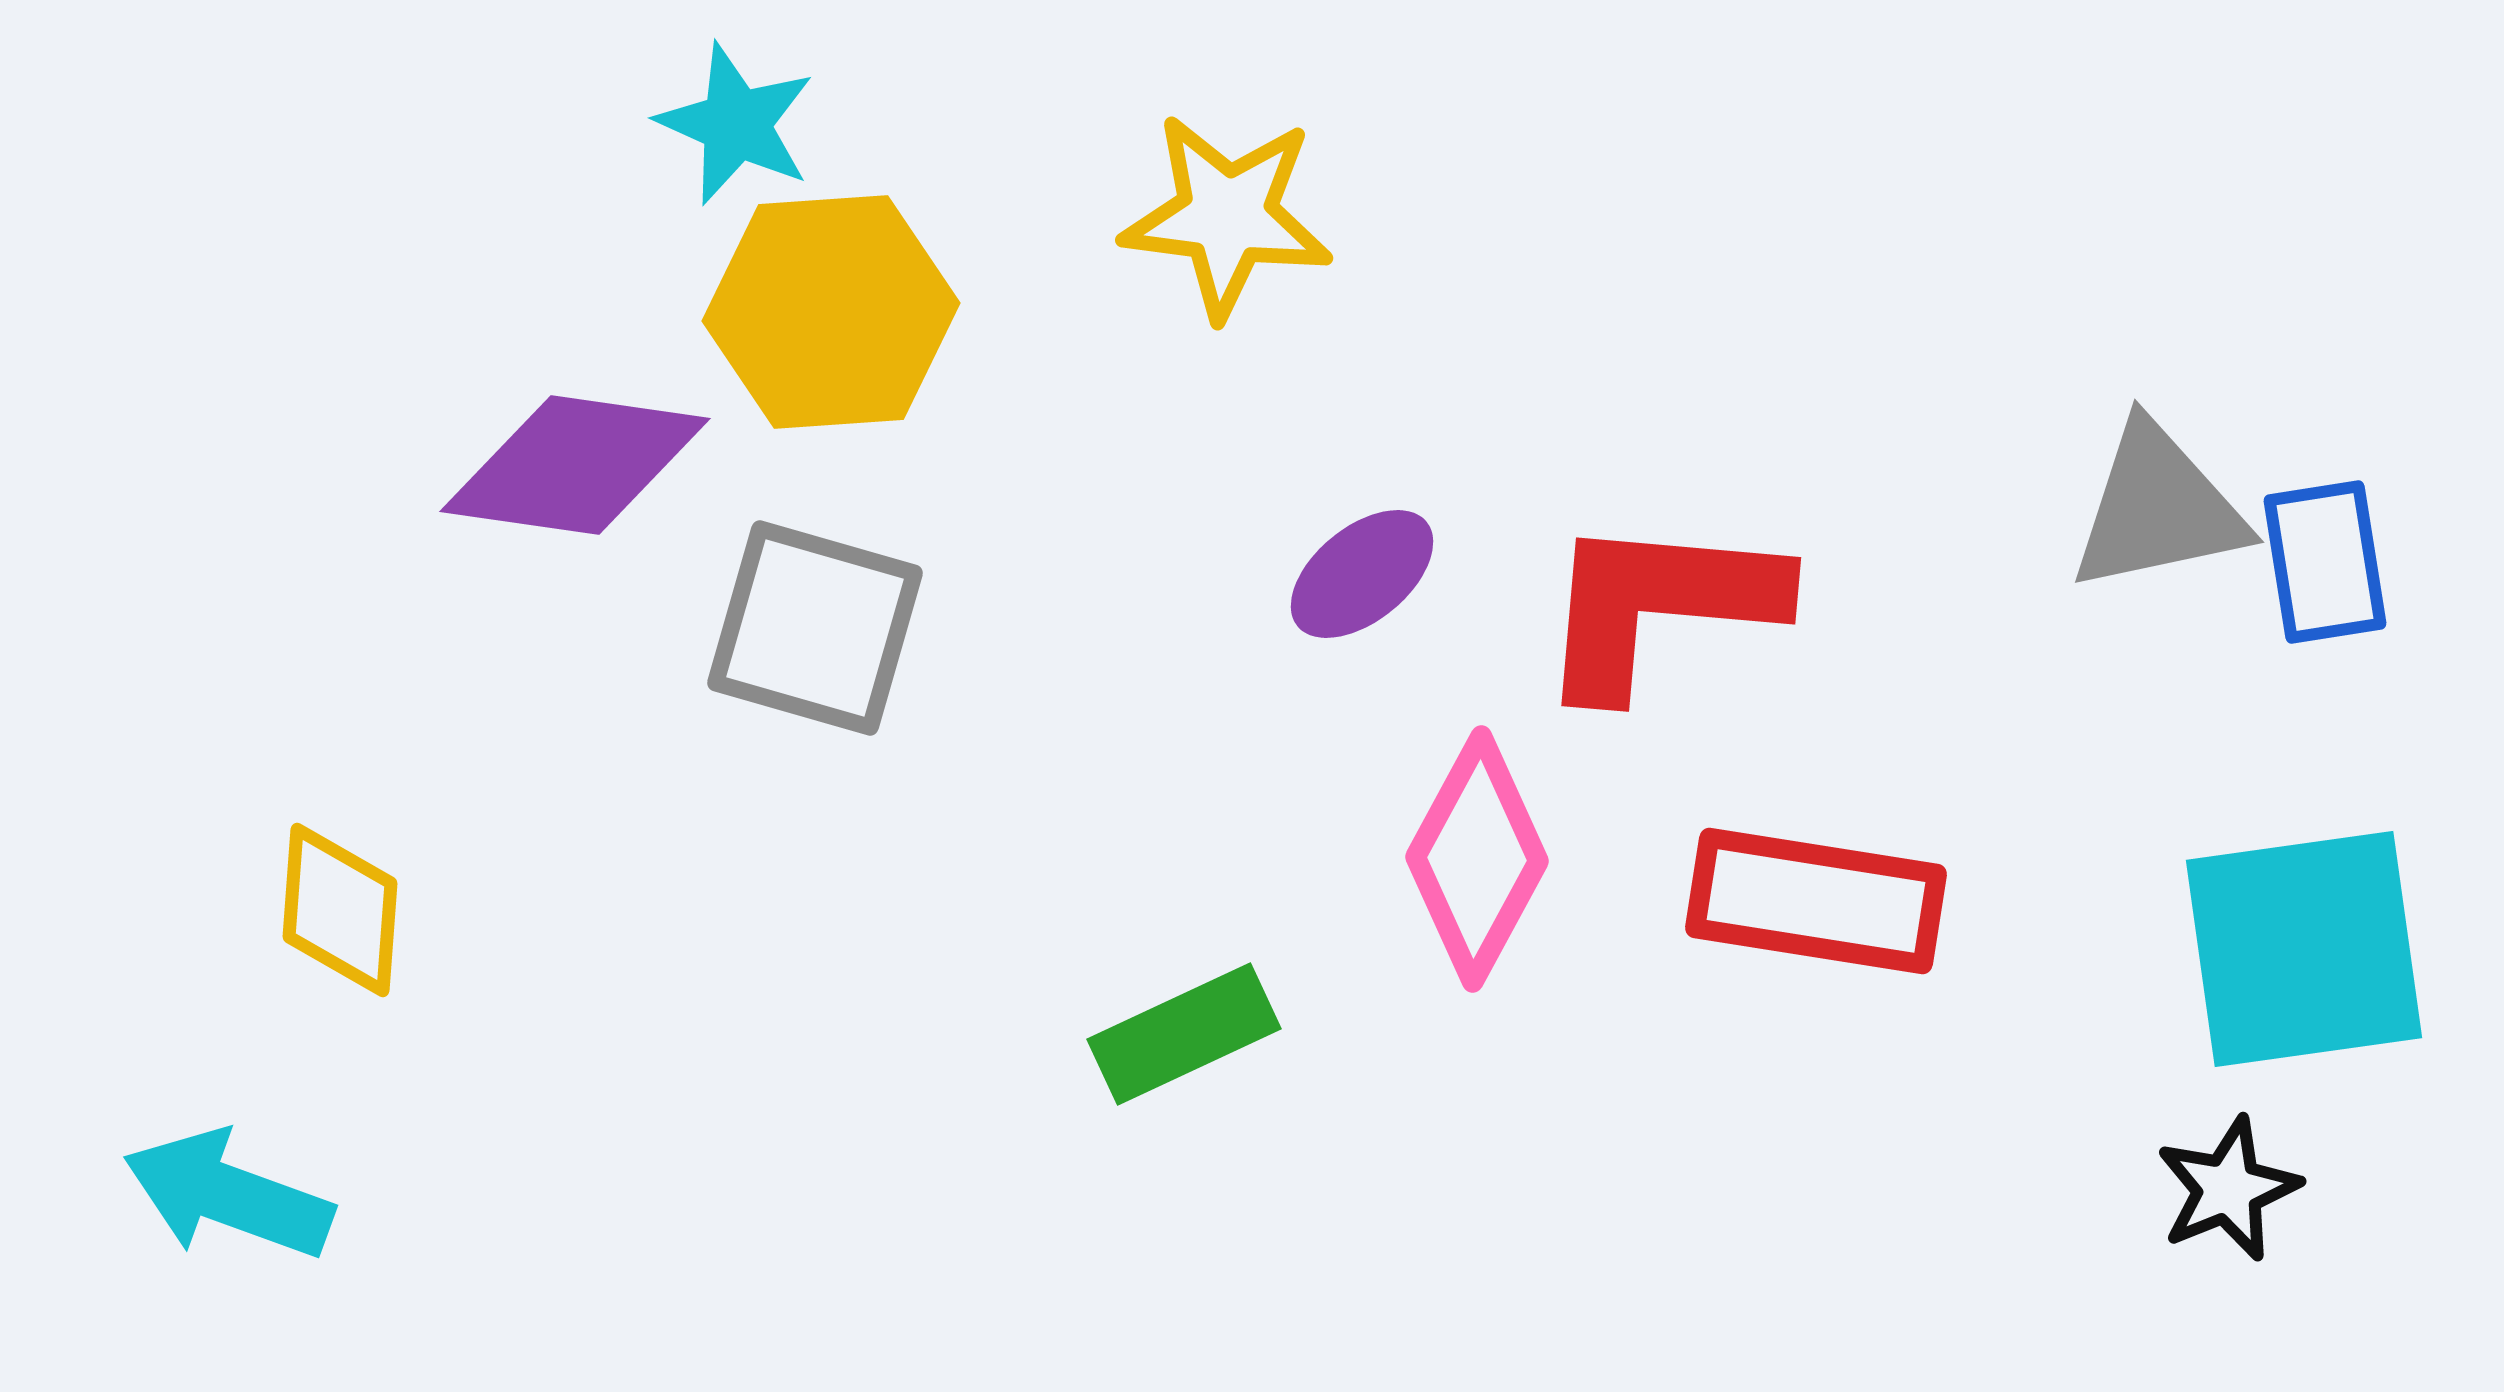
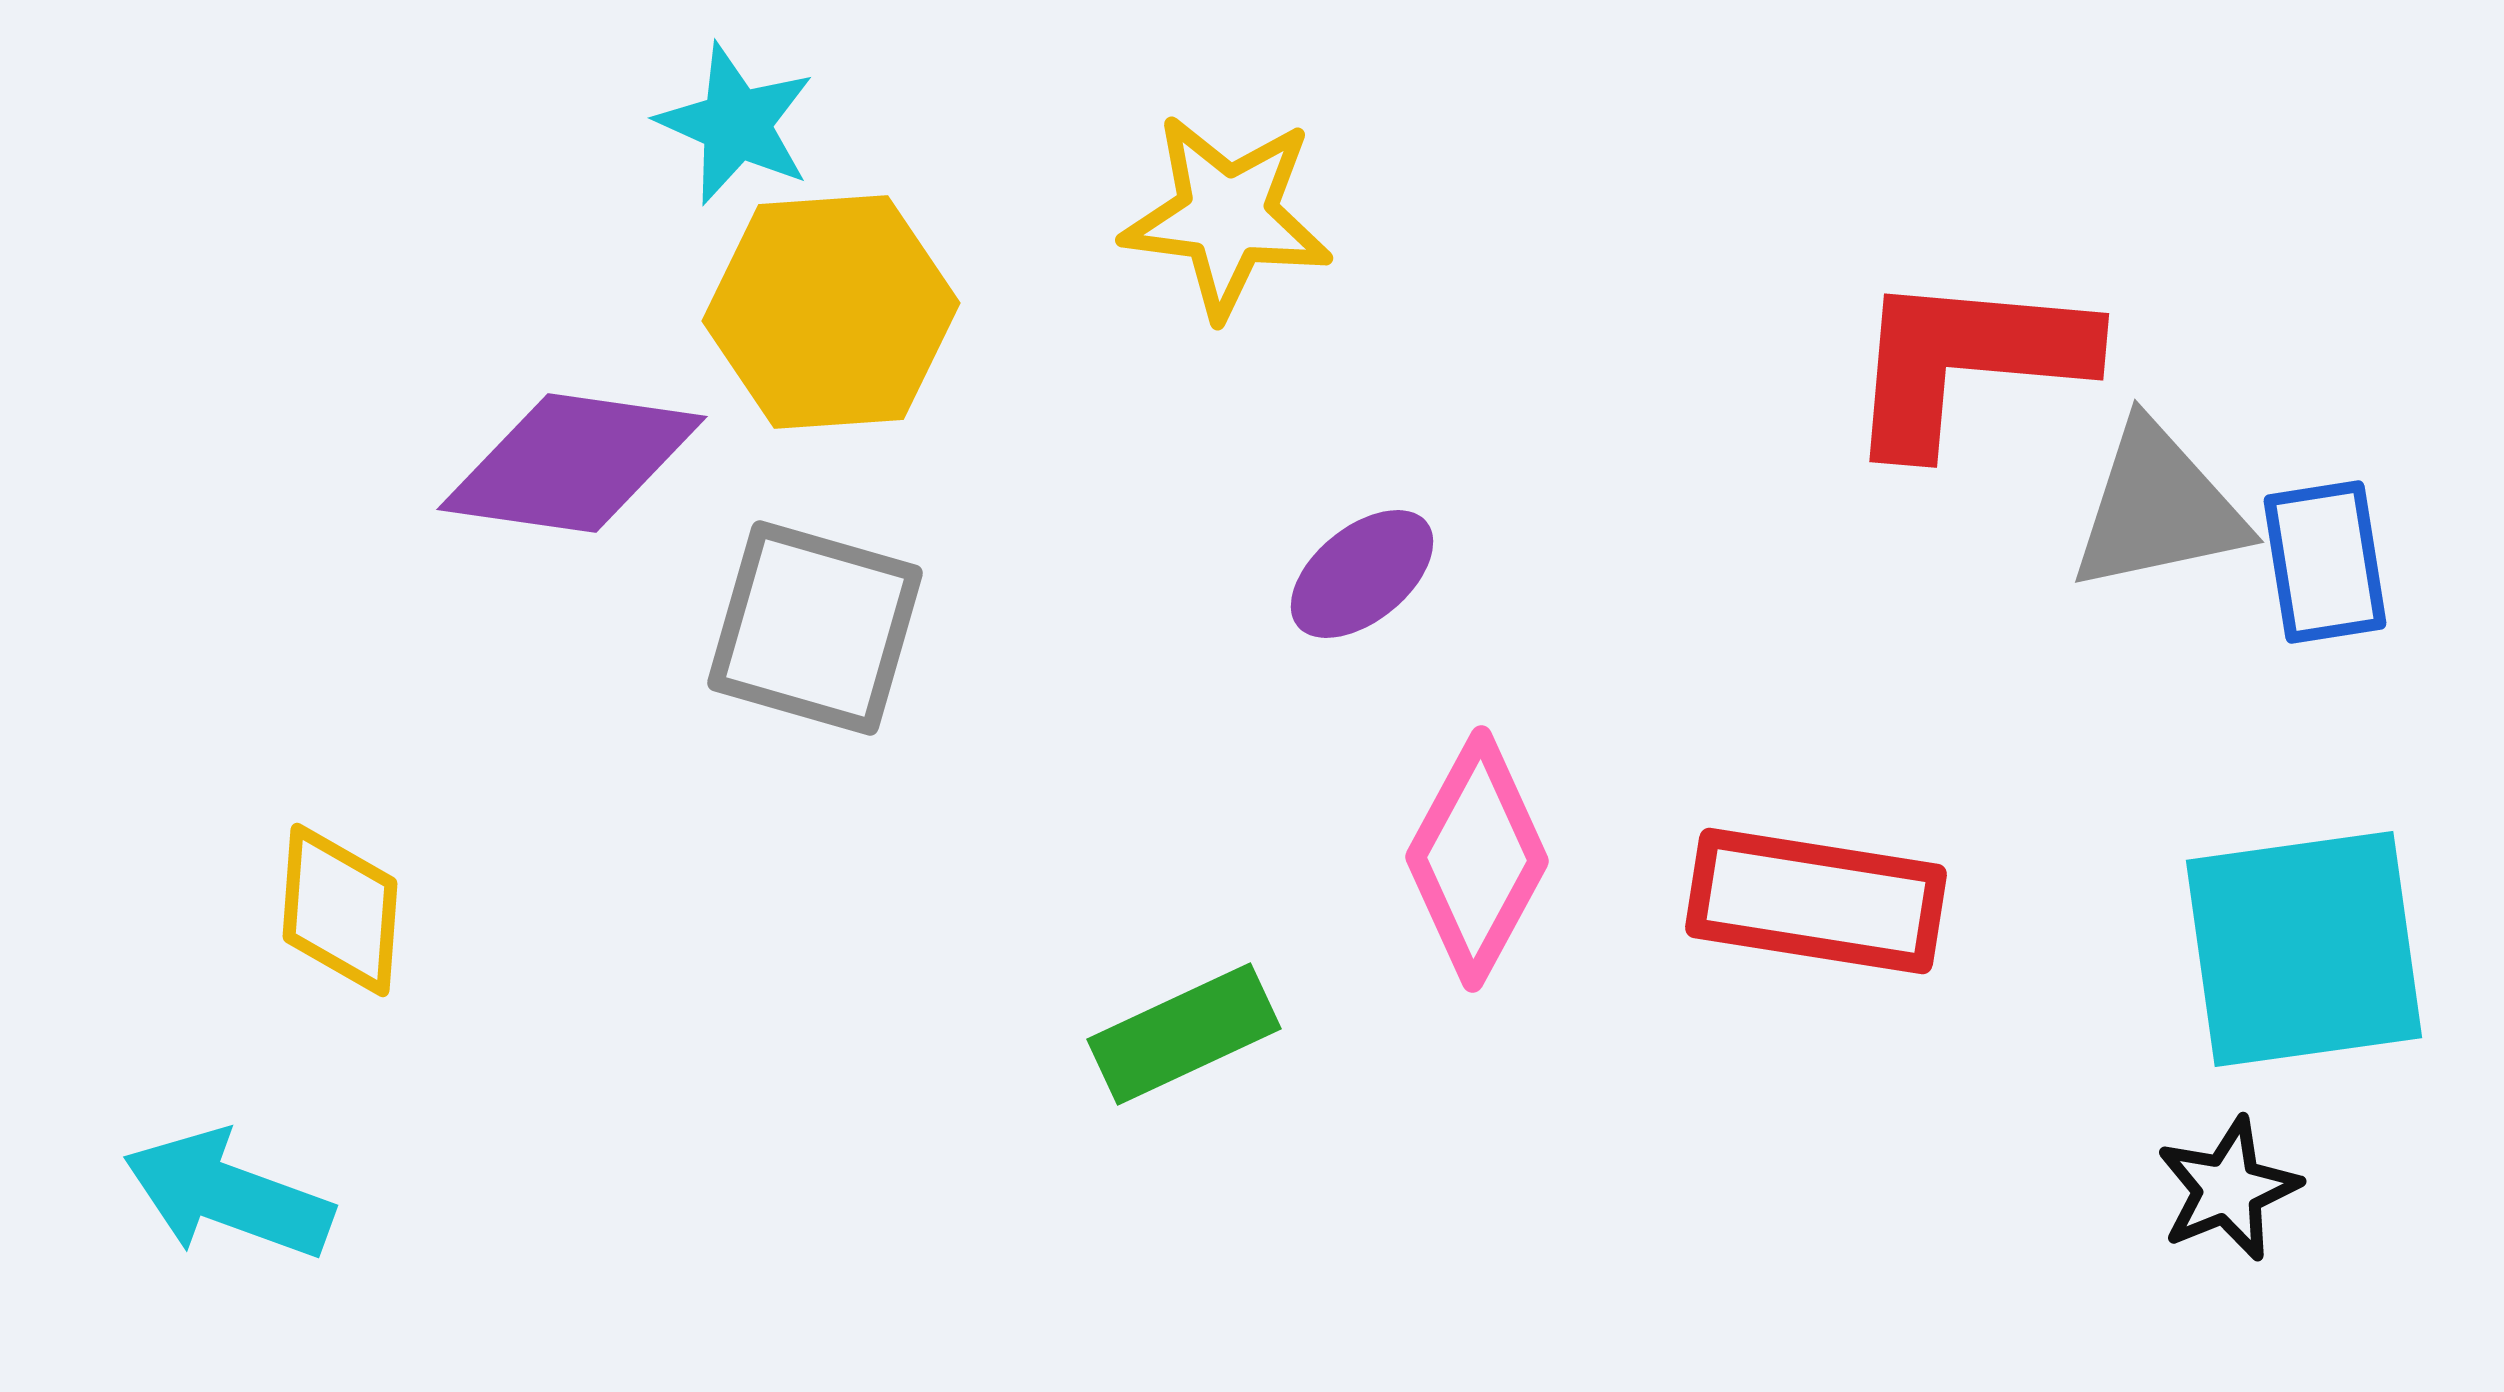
purple diamond: moved 3 px left, 2 px up
red L-shape: moved 308 px right, 244 px up
